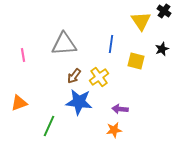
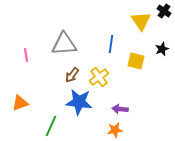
pink line: moved 3 px right
brown arrow: moved 2 px left, 1 px up
orange triangle: moved 1 px right
green line: moved 2 px right
orange star: moved 1 px right
